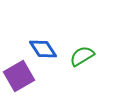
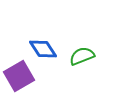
green semicircle: rotated 10 degrees clockwise
